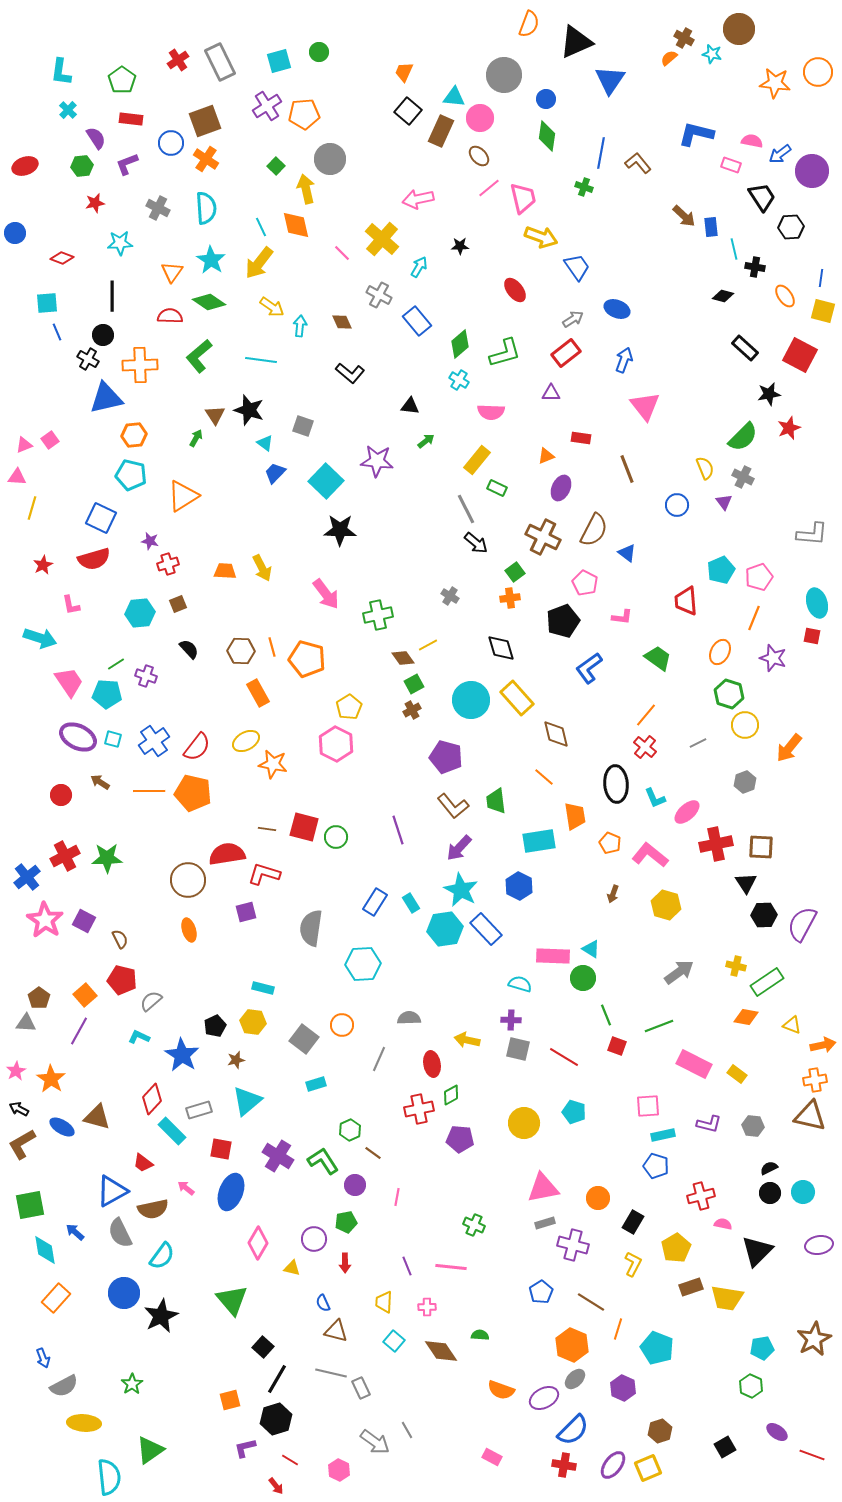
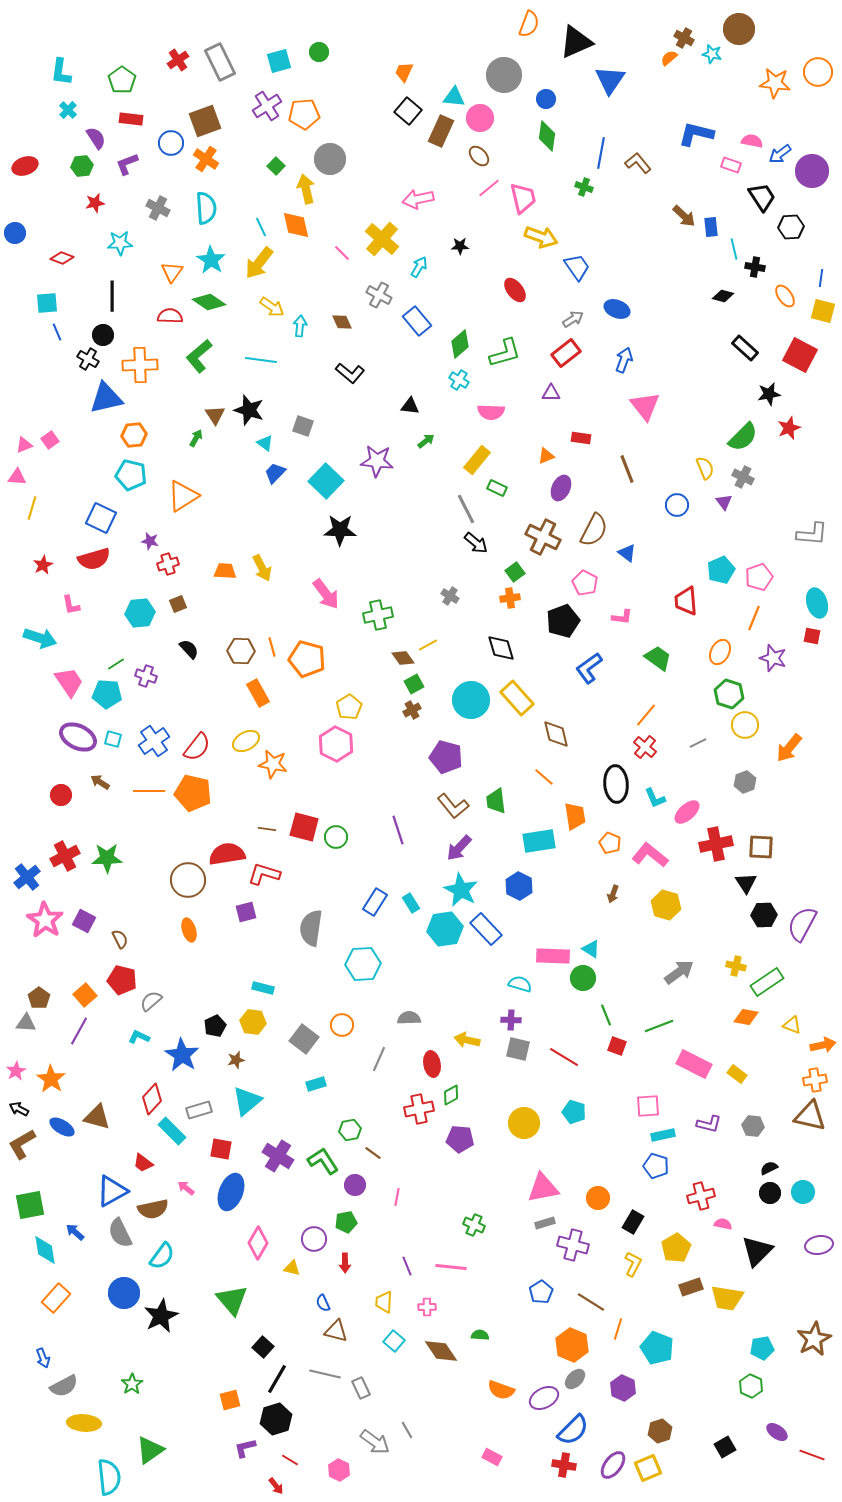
green hexagon at (350, 1130): rotated 15 degrees clockwise
gray line at (331, 1373): moved 6 px left, 1 px down
